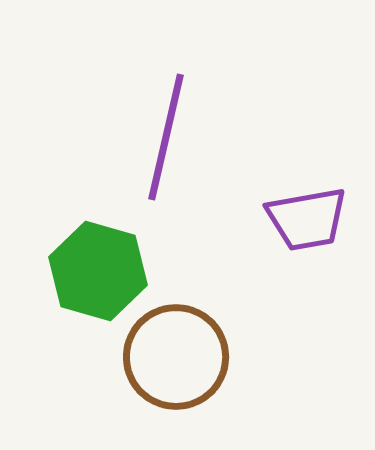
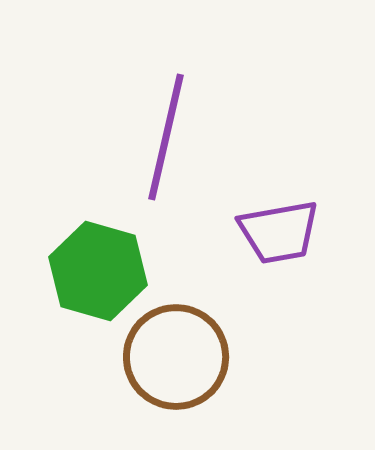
purple trapezoid: moved 28 px left, 13 px down
